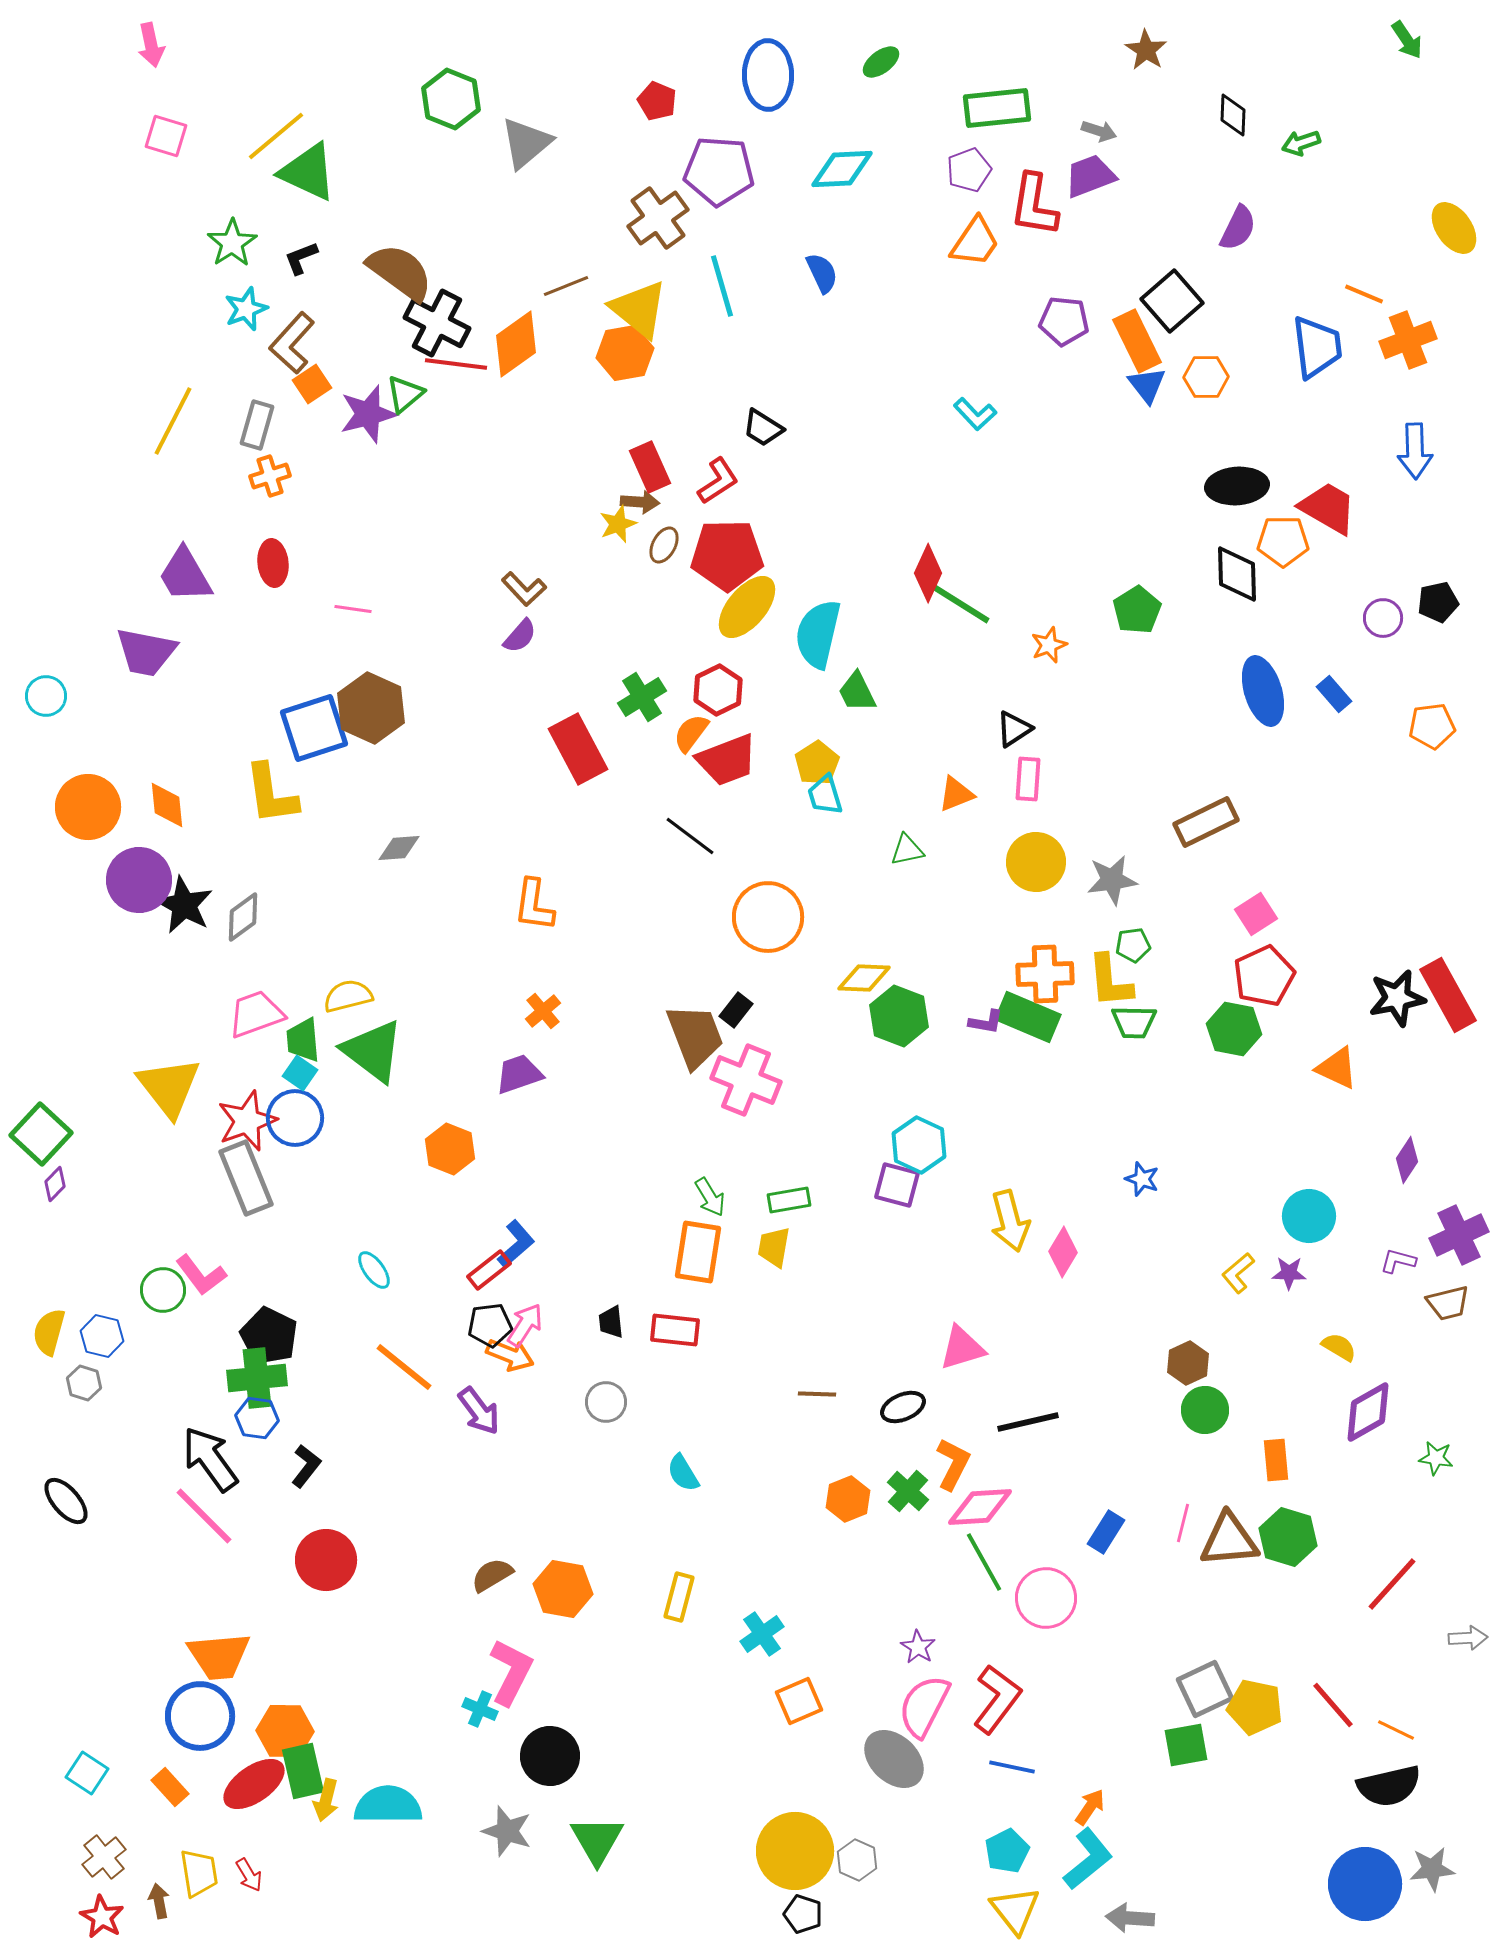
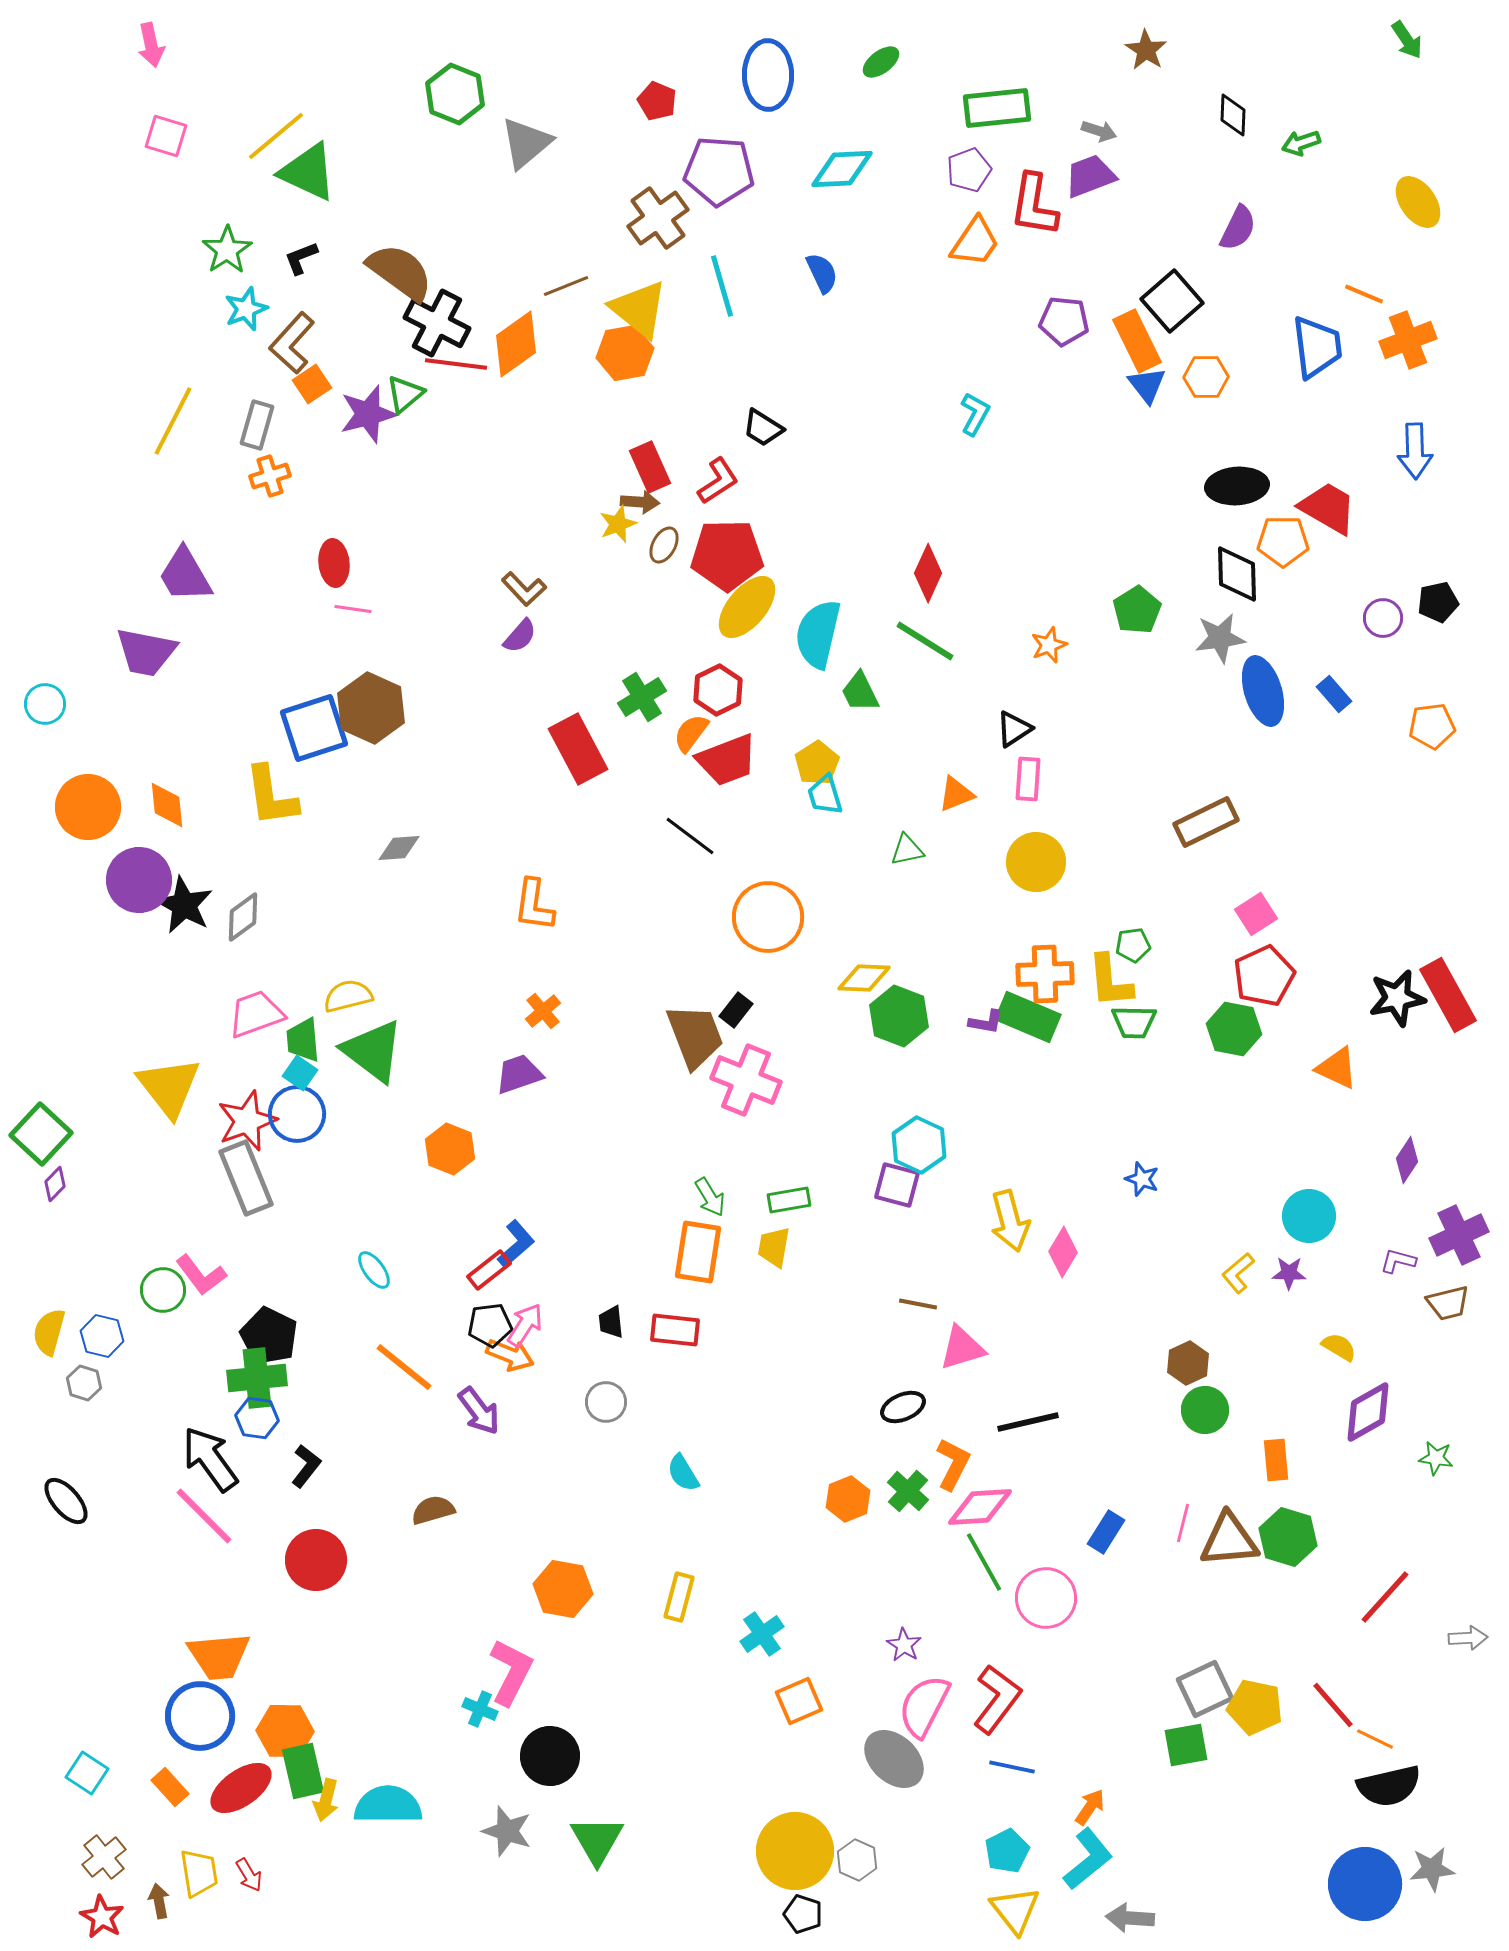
green hexagon at (451, 99): moved 4 px right, 5 px up
yellow ellipse at (1454, 228): moved 36 px left, 26 px up
green star at (232, 243): moved 5 px left, 7 px down
cyan L-shape at (975, 414): rotated 108 degrees counterclockwise
red ellipse at (273, 563): moved 61 px right
green line at (961, 604): moved 36 px left, 37 px down
green trapezoid at (857, 692): moved 3 px right
cyan circle at (46, 696): moved 1 px left, 8 px down
yellow L-shape at (271, 794): moved 2 px down
gray star at (1112, 880): moved 108 px right, 242 px up
blue circle at (295, 1118): moved 2 px right, 4 px up
brown line at (817, 1394): moved 101 px right, 90 px up; rotated 9 degrees clockwise
red circle at (326, 1560): moved 10 px left
brown semicircle at (492, 1575): moved 59 px left, 65 px up; rotated 15 degrees clockwise
red line at (1392, 1584): moved 7 px left, 13 px down
purple star at (918, 1647): moved 14 px left, 2 px up
orange line at (1396, 1730): moved 21 px left, 9 px down
red ellipse at (254, 1784): moved 13 px left, 4 px down
